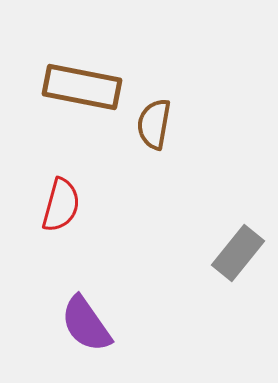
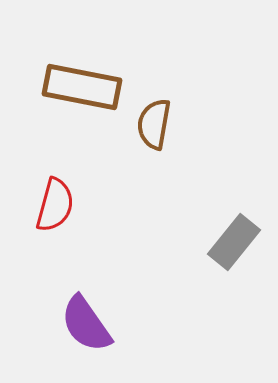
red semicircle: moved 6 px left
gray rectangle: moved 4 px left, 11 px up
